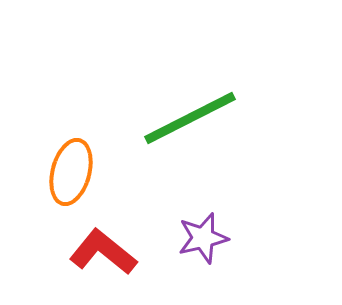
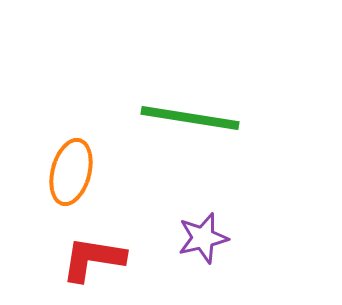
green line: rotated 36 degrees clockwise
red L-shape: moved 10 px left, 7 px down; rotated 30 degrees counterclockwise
